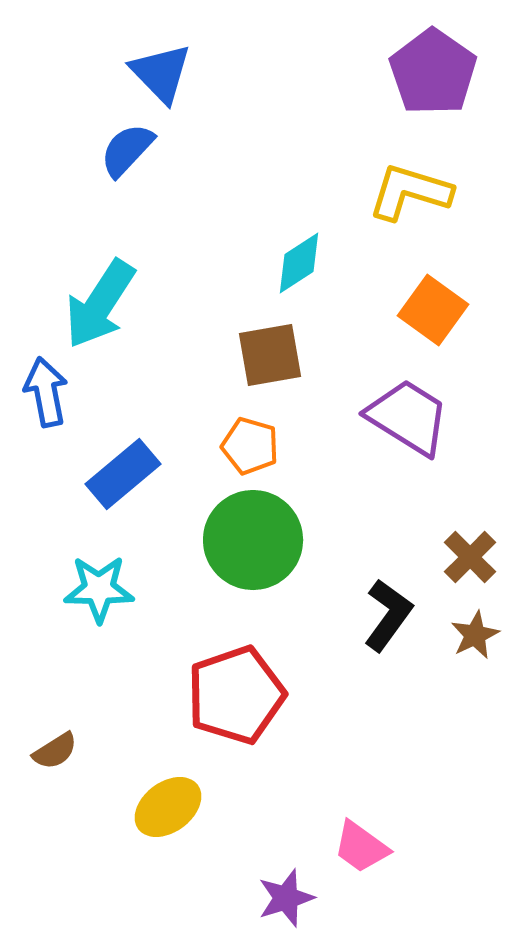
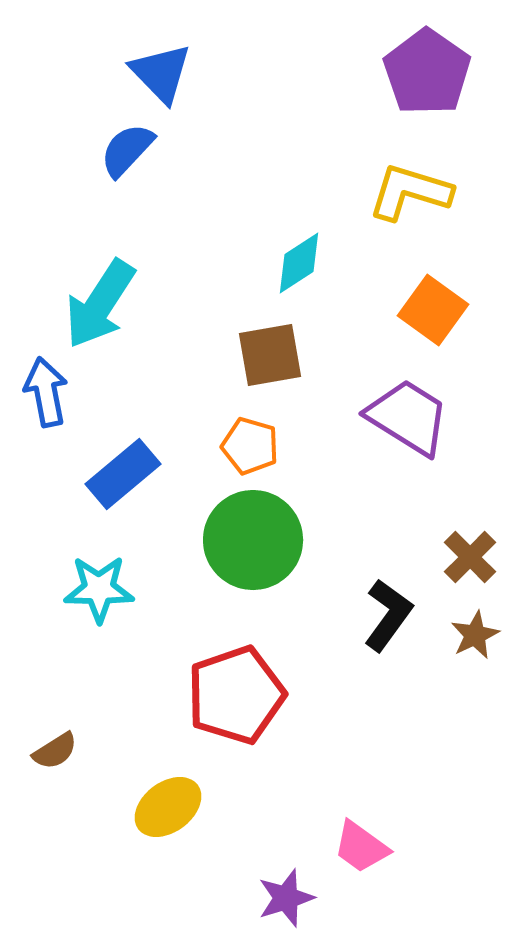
purple pentagon: moved 6 px left
